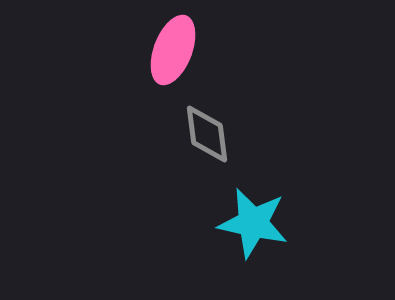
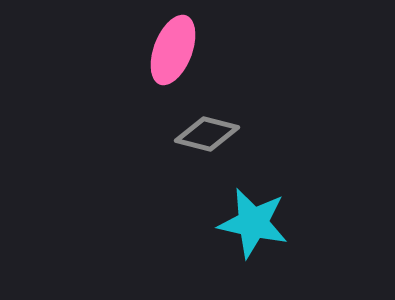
gray diamond: rotated 68 degrees counterclockwise
